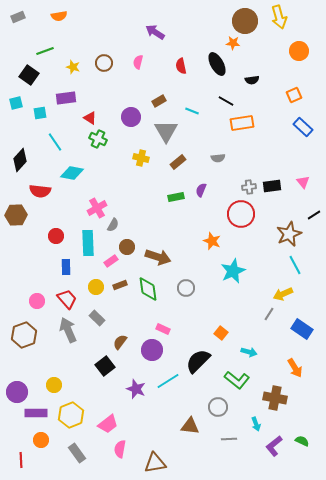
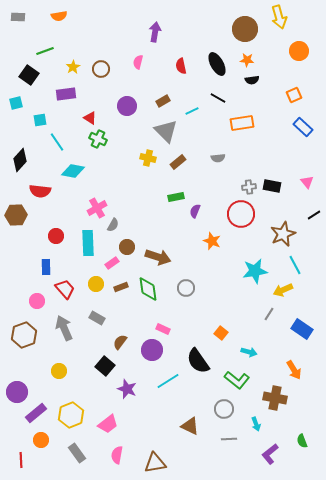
gray rectangle at (18, 17): rotated 24 degrees clockwise
brown circle at (245, 21): moved 8 px down
purple arrow at (155, 32): rotated 66 degrees clockwise
orange star at (233, 43): moved 14 px right, 17 px down
brown circle at (104, 63): moved 3 px left, 6 px down
yellow star at (73, 67): rotated 24 degrees clockwise
purple rectangle at (66, 98): moved 4 px up
brown rectangle at (159, 101): moved 4 px right
black line at (226, 101): moved 8 px left, 3 px up
cyan line at (192, 111): rotated 48 degrees counterclockwise
cyan square at (40, 113): moved 7 px down
purple circle at (131, 117): moved 4 px left, 11 px up
gray triangle at (166, 131): rotated 15 degrees counterclockwise
cyan line at (55, 142): moved 2 px right
yellow cross at (141, 158): moved 7 px right
cyan diamond at (72, 173): moved 1 px right, 2 px up
pink triangle at (303, 182): moved 4 px right
black rectangle at (272, 186): rotated 18 degrees clockwise
purple semicircle at (201, 190): moved 6 px left, 21 px down
brown star at (289, 234): moved 6 px left
pink rectangle at (111, 261): moved 1 px right, 2 px down
blue rectangle at (66, 267): moved 20 px left
cyan star at (233, 271): moved 22 px right; rotated 15 degrees clockwise
brown rectangle at (120, 285): moved 1 px right, 2 px down
yellow circle at (96, 287): moved 3 px up
yellow arrow at (283, 294): moved 4 px up
red trapezoid at (67, 299): moved 2 px left, 10 px up
gray rectangle at (97, 318): rotated 14 degrees counterclockwise
gray arrow at (68, 330): moved 4 px left, 2 px up
black semicircle at (198, 361): rotated 80 degrees counterclockwise
black square at (105, 366): rotated 12 degrees counterclockwise
orange arrow at (295, 368): moved 1 px left, 2 px down
yellow circle at (54, 385): moved 5 px right, 14 px up
purple star at (136, 389): moved 9 px left
gray circle at (218, 407): moved 6 px right, 2 px down
purple rectangle at (36, 413): rotated 40 degrees counterclockwise
brown triangle at (190, 426): rotated 18 degrees clockwise
green semicircle at (302, 441): rotated 136 degrees counterclockwise
purple L-shape at (274, 446): moved 4 px left, 8 px down
pink semicircle at (120, 449): moved 3 px left, 6 px down
